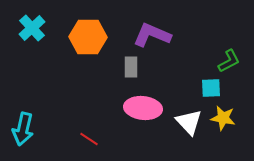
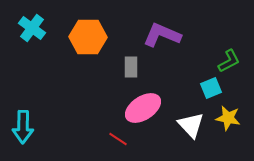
cyan cross: rotated 12 degrees counterclockwise
purple L-shape: moved 10 px right
cyan square: rotated 20 degrees counterclockwise
pink ellipse: rotated 39 degrees counterclockwise
yellow star: moved 5 px right
white triangle: moved 2 px right, 3 px down
cyan arrow: moved 2 px up; rotated 12 degrees counterclockwise
red line: moved 29 px right
